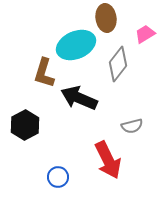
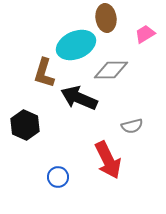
gray diamond: moved 7 px left, 6 px down; rotated 52 degrees clockwise
black hexagon: rotated 8 degrees counterclockwise
